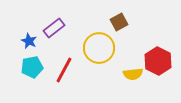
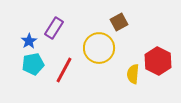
purple rectangle: rotated 20 degrees counterclockwise
blue star: rotated 14 degrees clockwise
cyan pentagon: moved 1 px right, 3 px up
yellow semicircle: rotated 102 degrees clockwise
